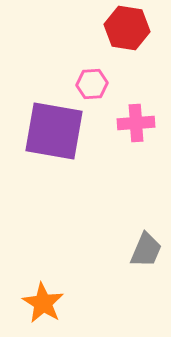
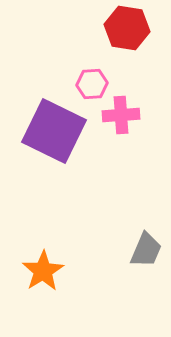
pink cross: moved 15 px left, 8 px up
purple square: rotated 16 degrees clockwise
orange star: moved 32 px up; rotated 9 degrees clockwise
